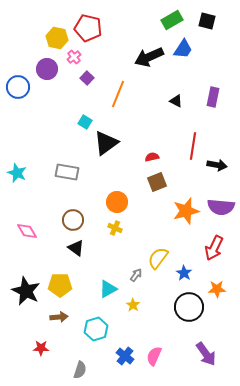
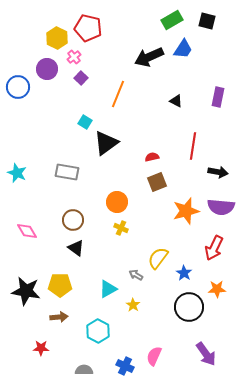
yellow hexagon at (57, 38): rotated 15 degrees clockwise
purple square at (87, 78): moved 6 px left
purple rectangle at (213, 97): moved 5 px right
black arrow at (217, 165): moved 1 px right, 7 px down
yellow cross at (115, 228): moved 6 px right
gray arrow at (136, 275): rotated 96 degrees counterclockwise
black star at (26, 291): rotated 16 degrees counterclockwise
cyan hexagon at (96, 329): moved 2 px right, 2 px down; rotated 15 degrees counterclockwise
blue cross at (125, 356): moved 10 px down; rotated 12 degrees counterclockwise
gray semicircle at (80, 370): moved 4 px right; rotated 108 degrees counterclockwise
